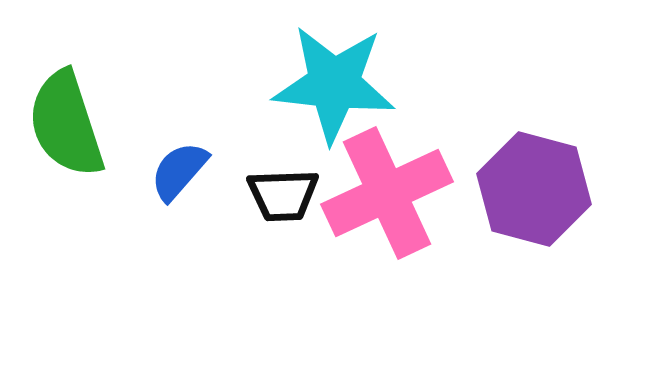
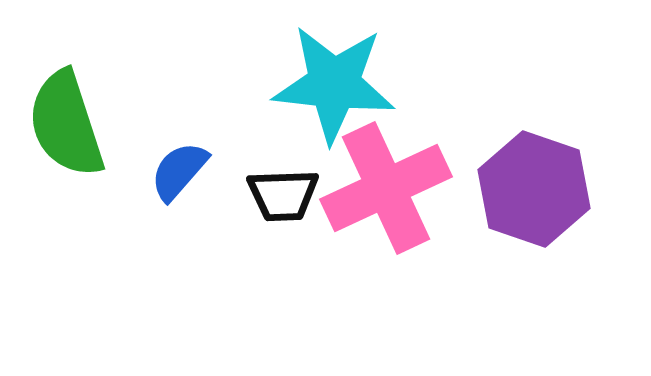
purple hexagon: rotated 4 degrees clockwise
pink cross: moved 1 px left, 5 px up
